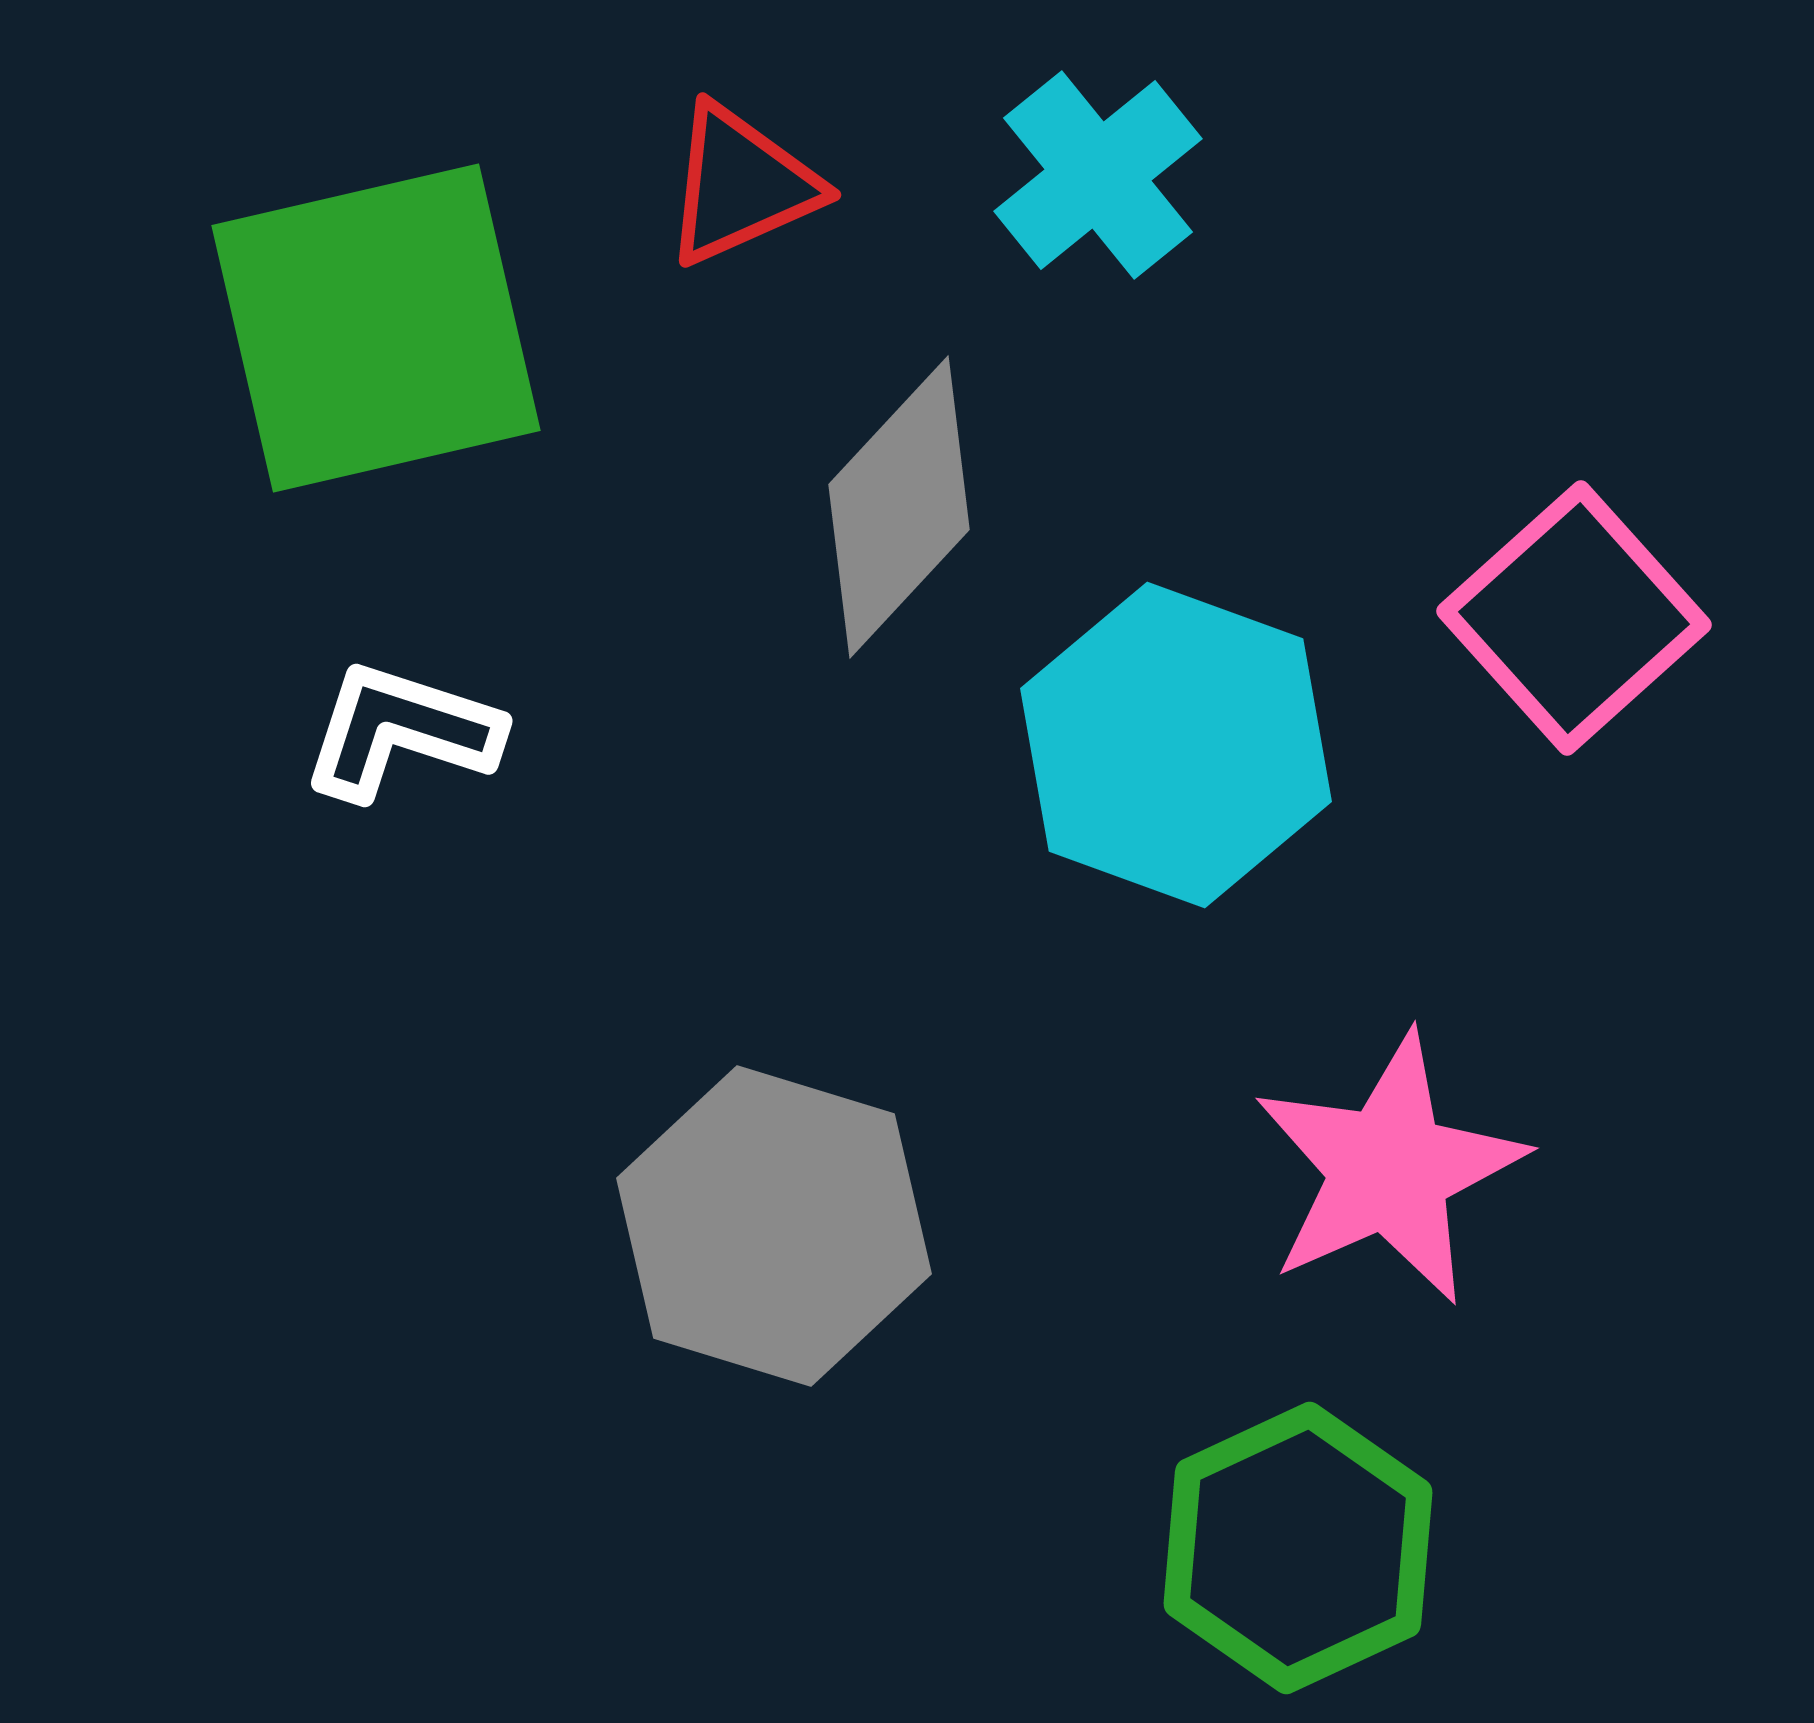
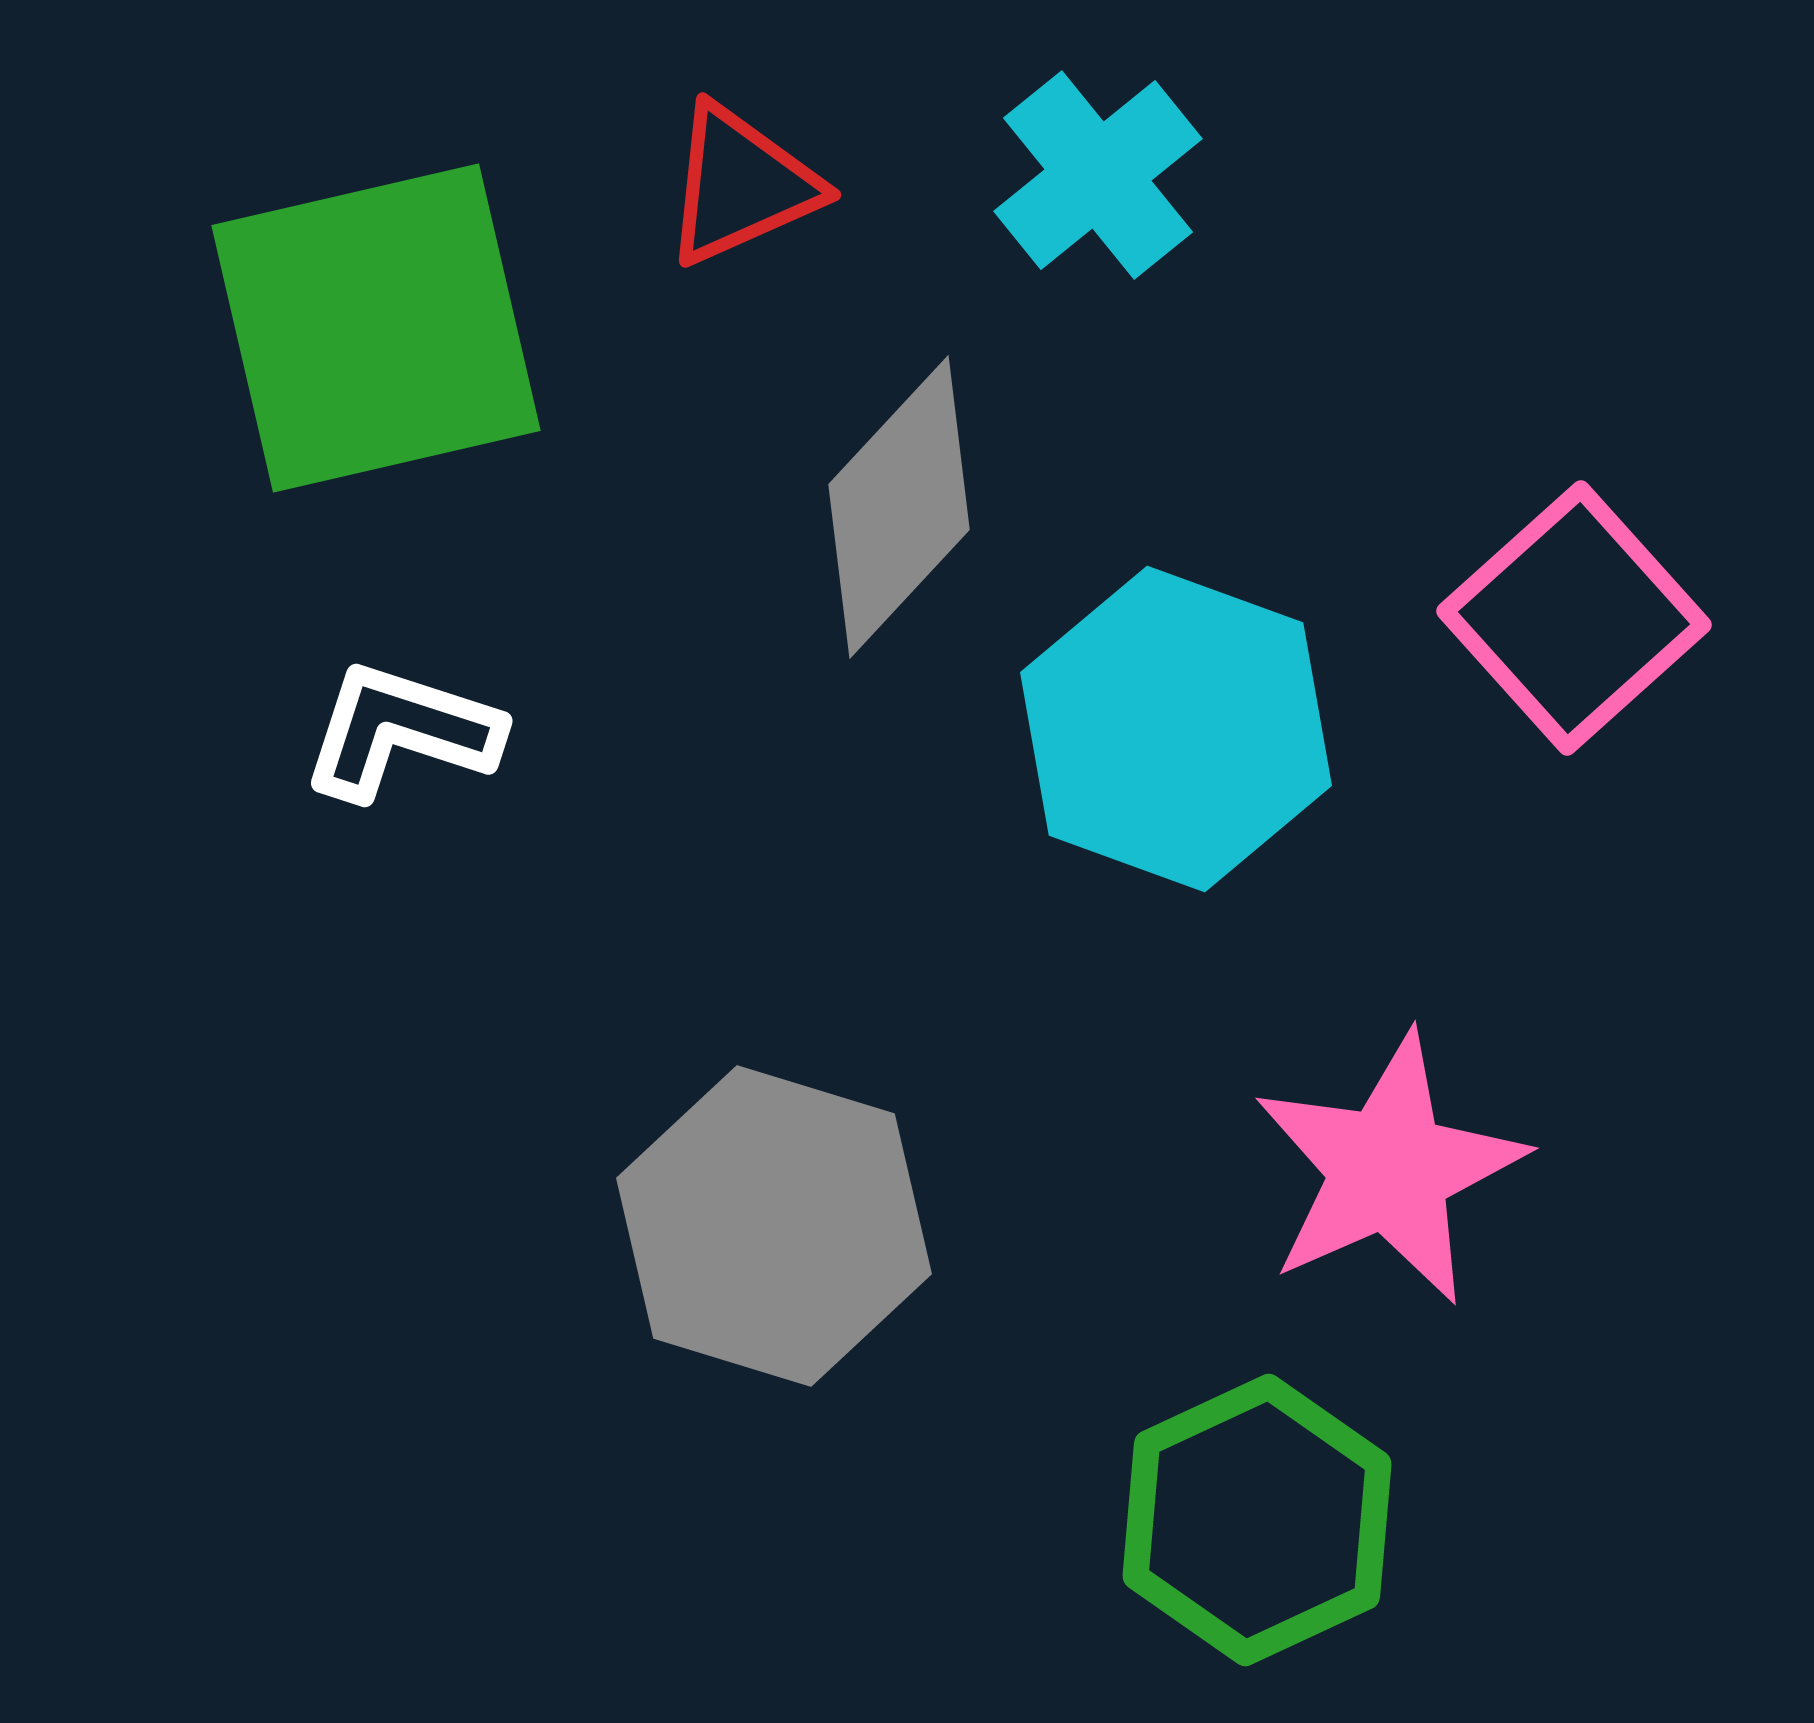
cyan hexagon: moved 16 px up
green hexagon: moved 41 px left, 28 px up
